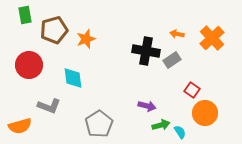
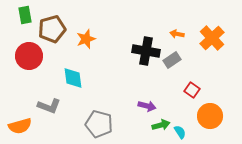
brown pentagon: moved 2 px left, 1 px up
red circle: moved 9 px up
orange circle: moved 5 px right, 3 px down
gray pentagon: rotated 24 degrees counterclockwise
